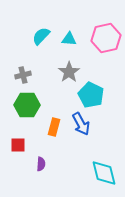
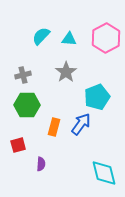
pink hexagon: rotated 16 degrees counterclockwise
gray star: moved 3 px left
cyan pentagon: moved 6 px right, 2 px down; rotated 25 degrees clockwise
blue arrow: rotated 115 degrees counterclockwise
red square: rotated 14 degrees counterclockwise
